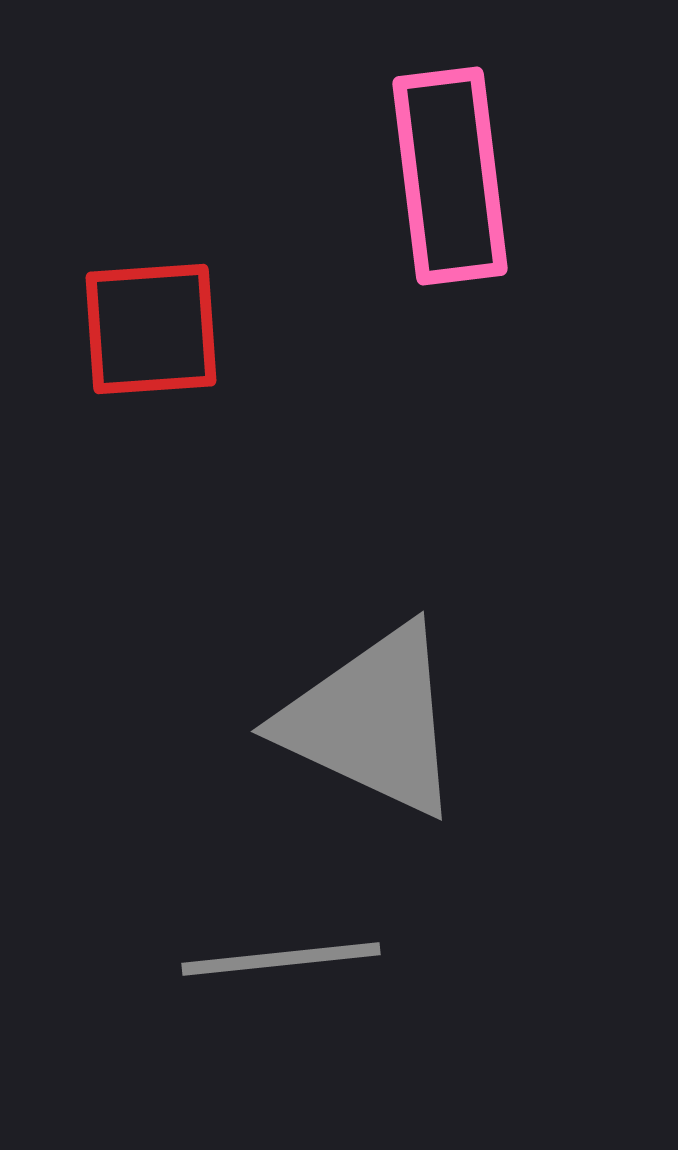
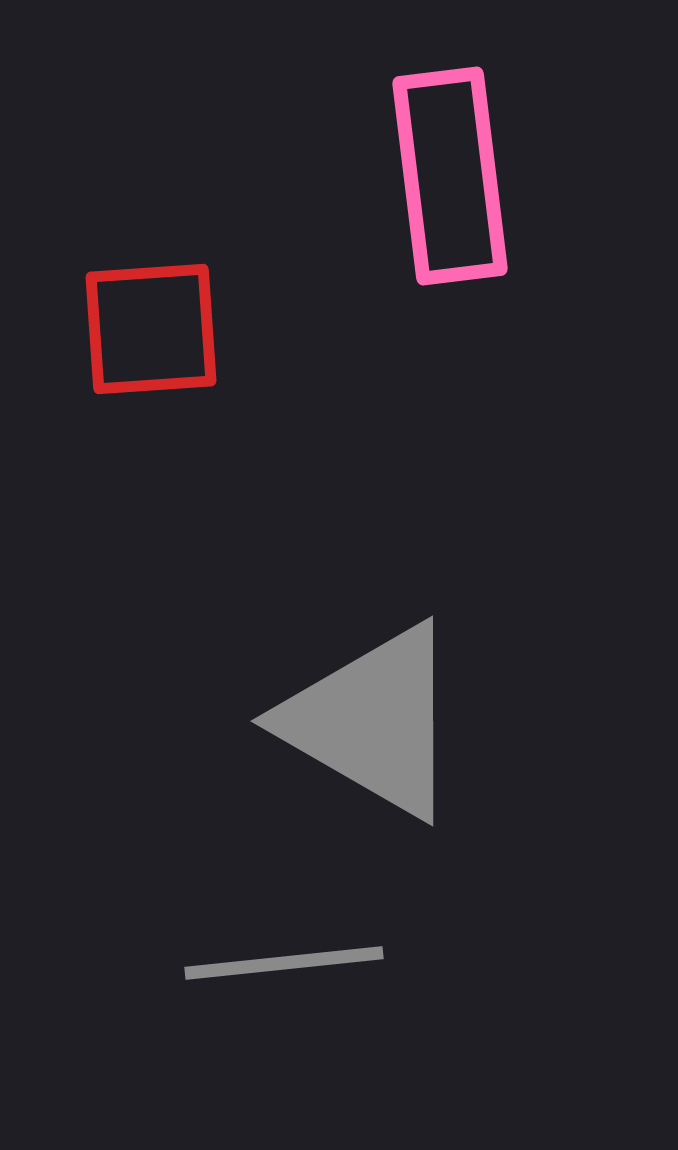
gray triangle: rotated 5 degrees clockwise
gray line: moved 3 px right, 4 px down
